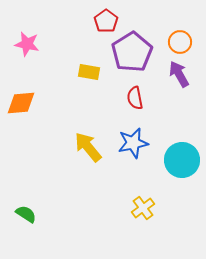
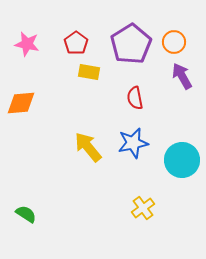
red pentagon: moved 30 px left, 22 px down
orange circle: moved 6 px left
purple pentagon: moved 1 px left, 8 px up
purple arrow: moved 3 px right, 2 px down
